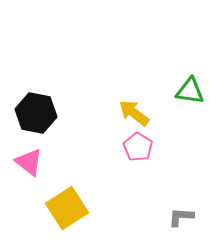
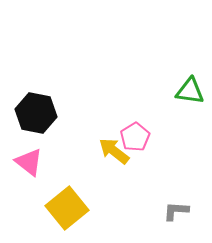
yellow arrow: moved 20 px left, 38 px down
pink pentagon: moved 3 px left, 10 px up; rotated 8 degrees clockwise
yellow square: rotated 6 degrees counterclockwise
gray L-shape: moved 5 px left, 6 px up
